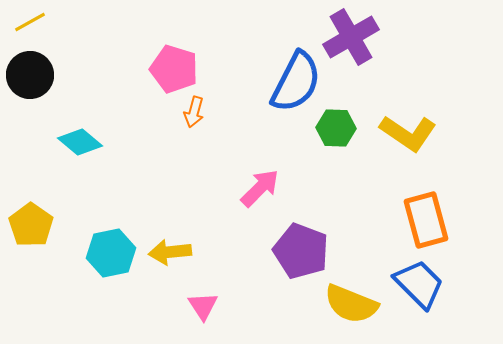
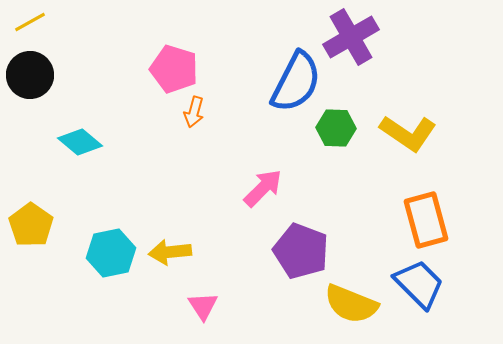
pink arrow: moved 3 px right
